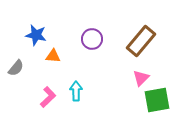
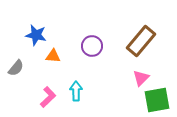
purple circle: moved 7 px down
